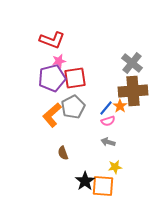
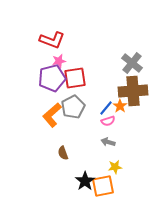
orange square: rotated 15 degrees counterclockwise
